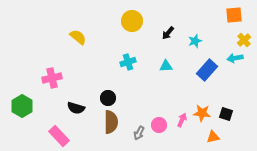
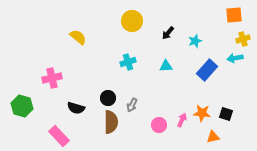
yellow cross: moved 1 px left, 1 px up; rotated 24 degrees clockwise
green hexagon: rotated 15 degrees counterclockwise
gray arrow: moved 7 px left, 28 px up
